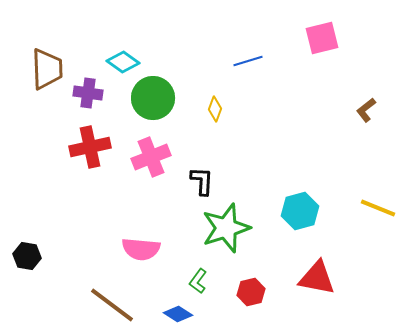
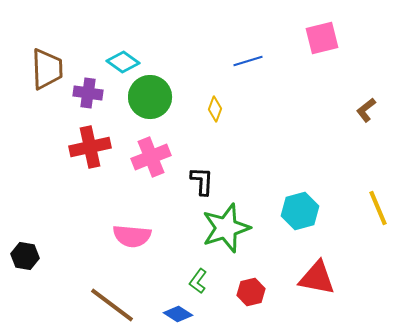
green circle: moved 3 px left, 1 px up
yellow line: rotated 45 degrees clockwise
pink semicircle: moved 9 px left, 13 px up
black hexagon: moved 2 px left
